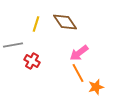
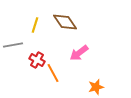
yellow line: moved 1 px left, 1 px down
red cross: moved 5 px right, 1 px up
orange line: moved 25 px left
